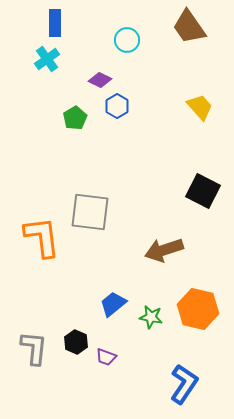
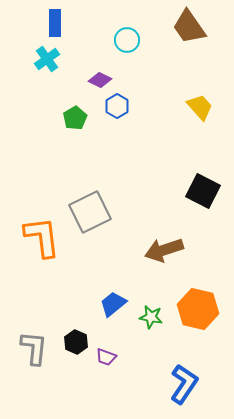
gray square: rotated 33 degrees counterclockwise
